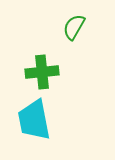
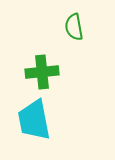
green semicircle: rotated 40 degrees counterclockwise
